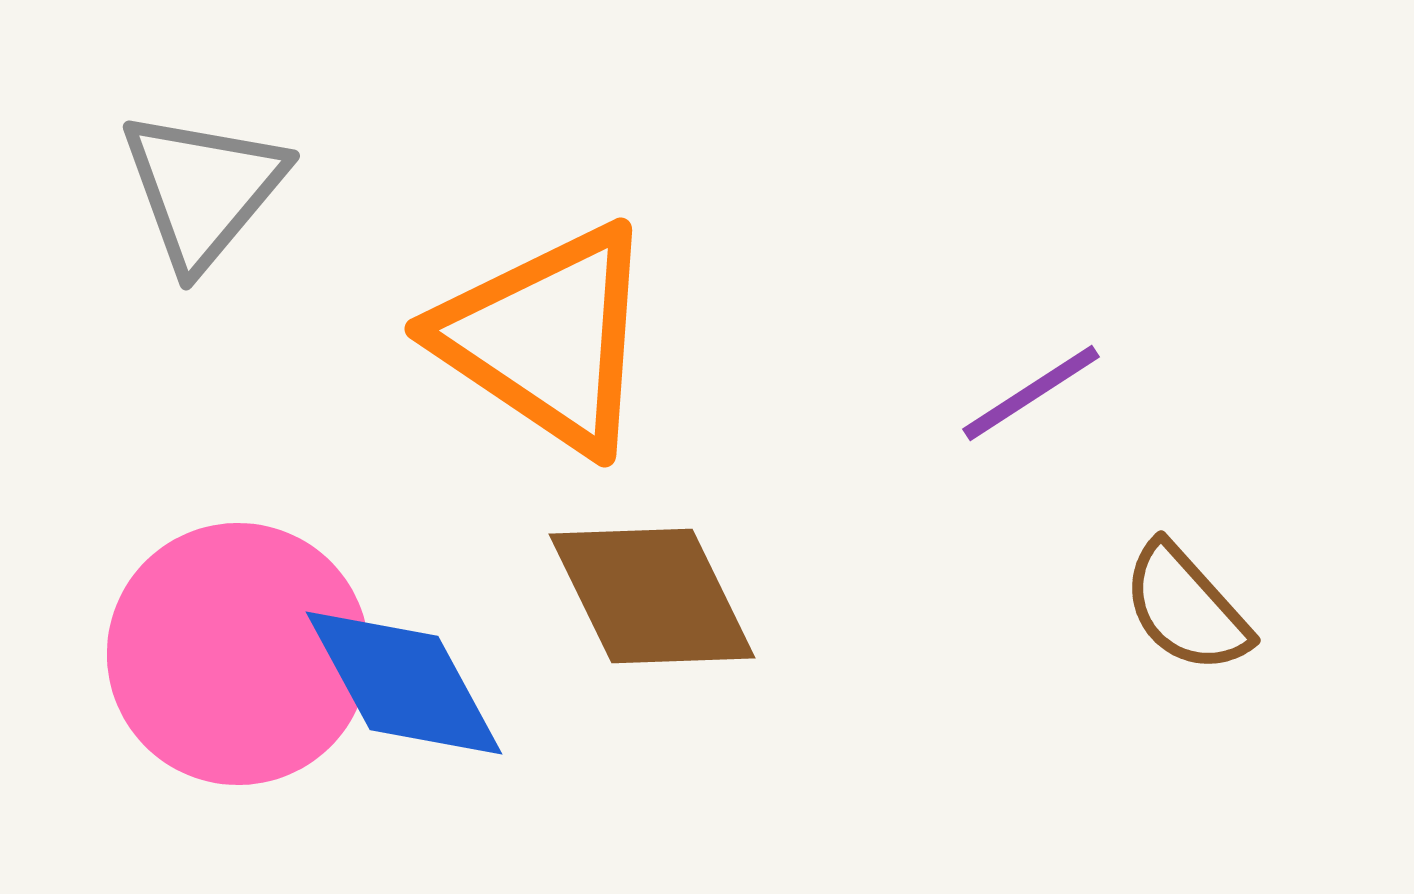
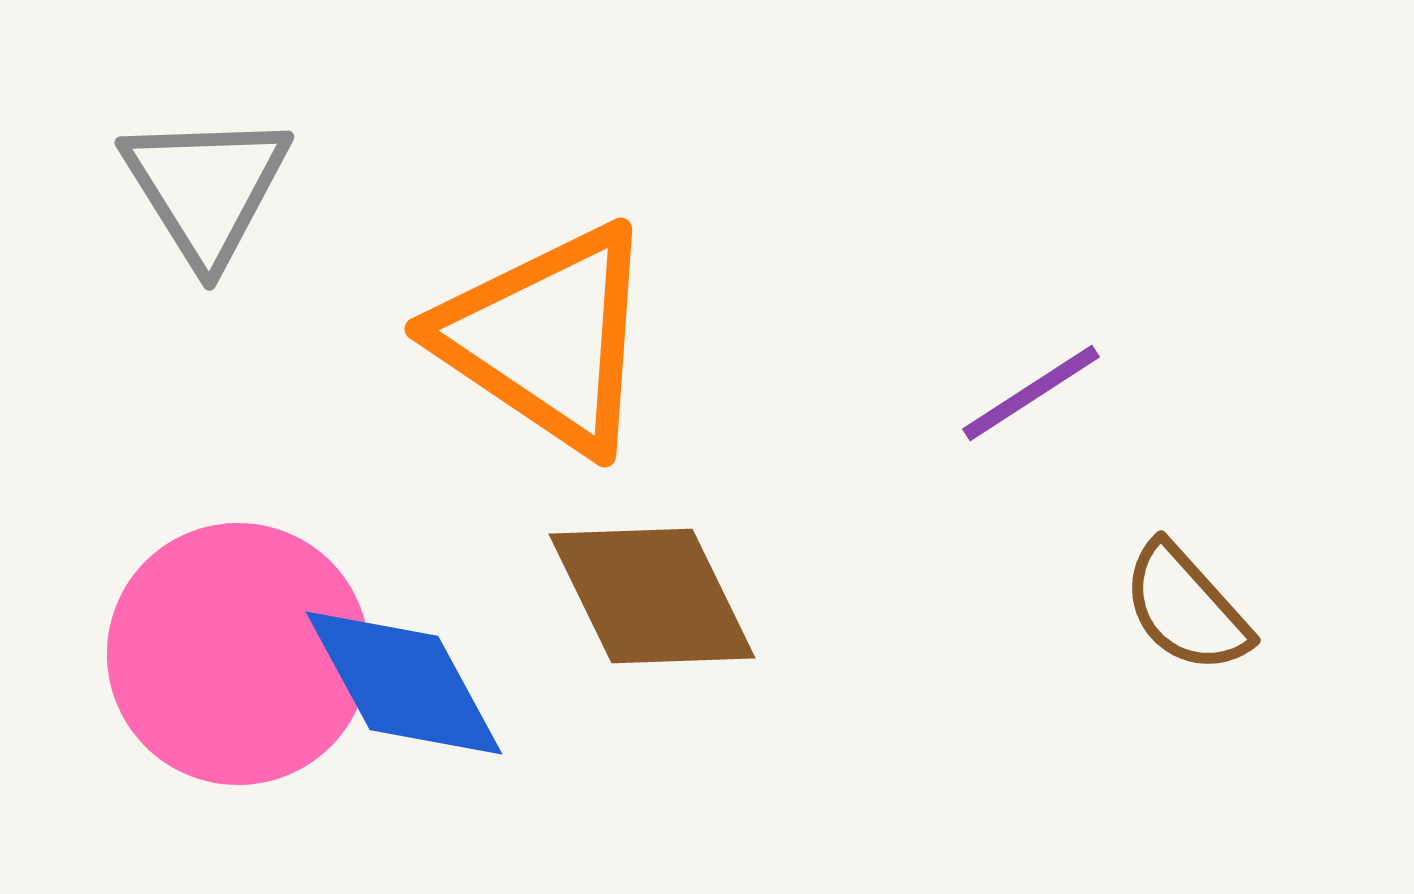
gray triangle: moved 3 px right, 1 px up; rotated 12 degrees counterclockwise
